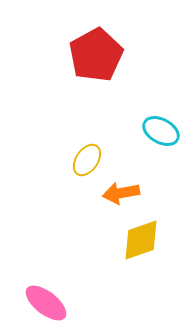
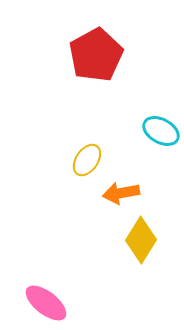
yellow diamond: rotated 39 degrees counterclockwise
